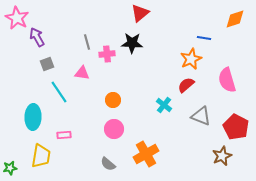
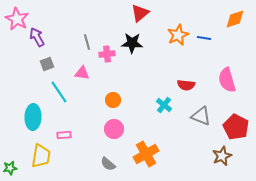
pink star: moved 1 px down
orange star: moved 13 px left, 24 px up
red semicircle: rotated 132 degrees counterclockwise
